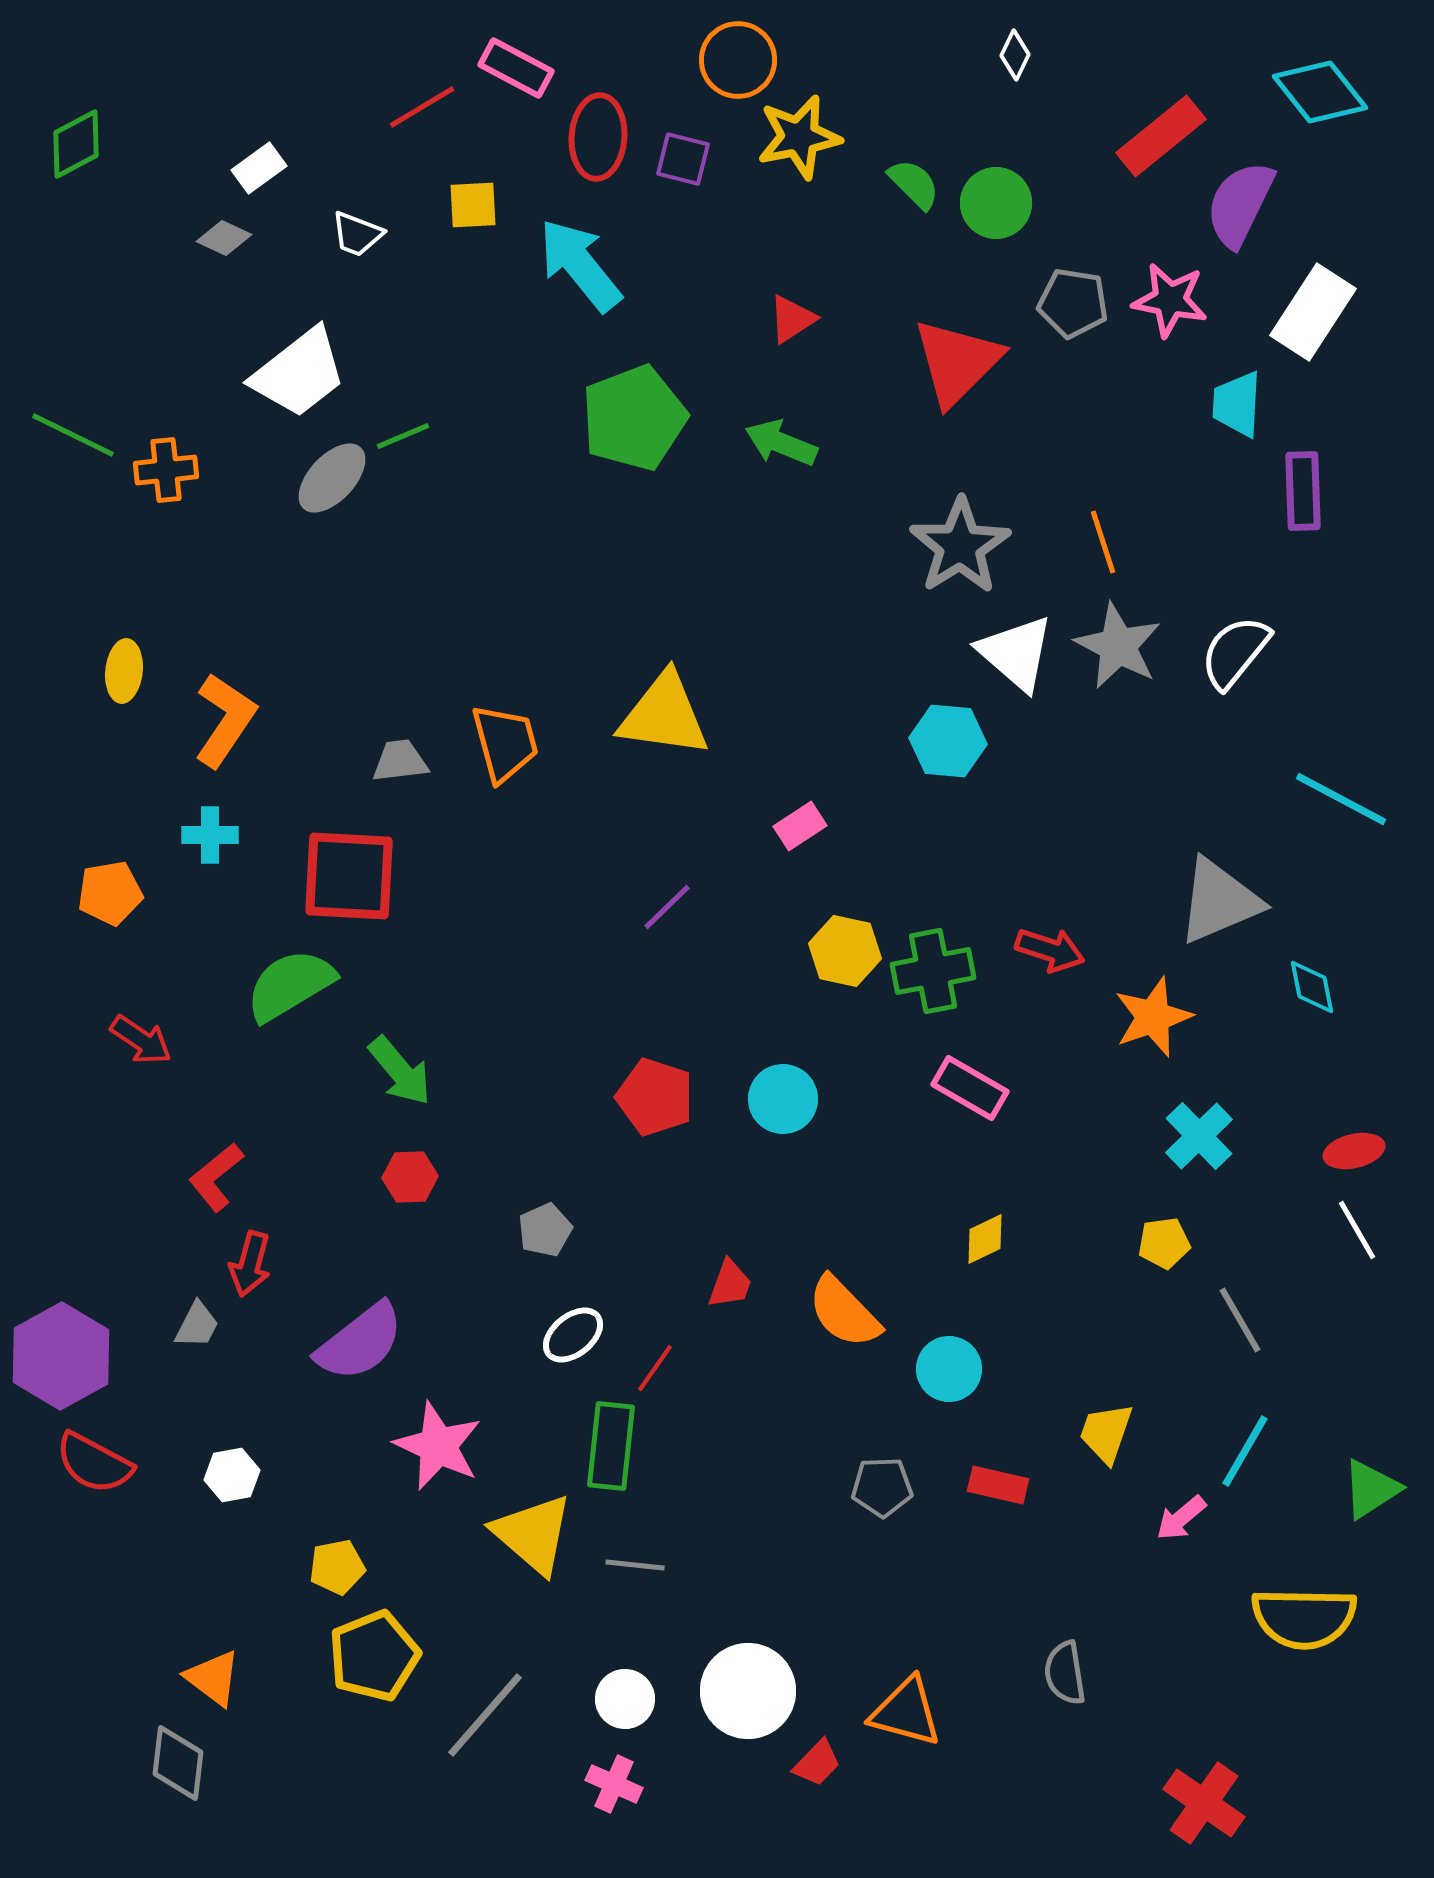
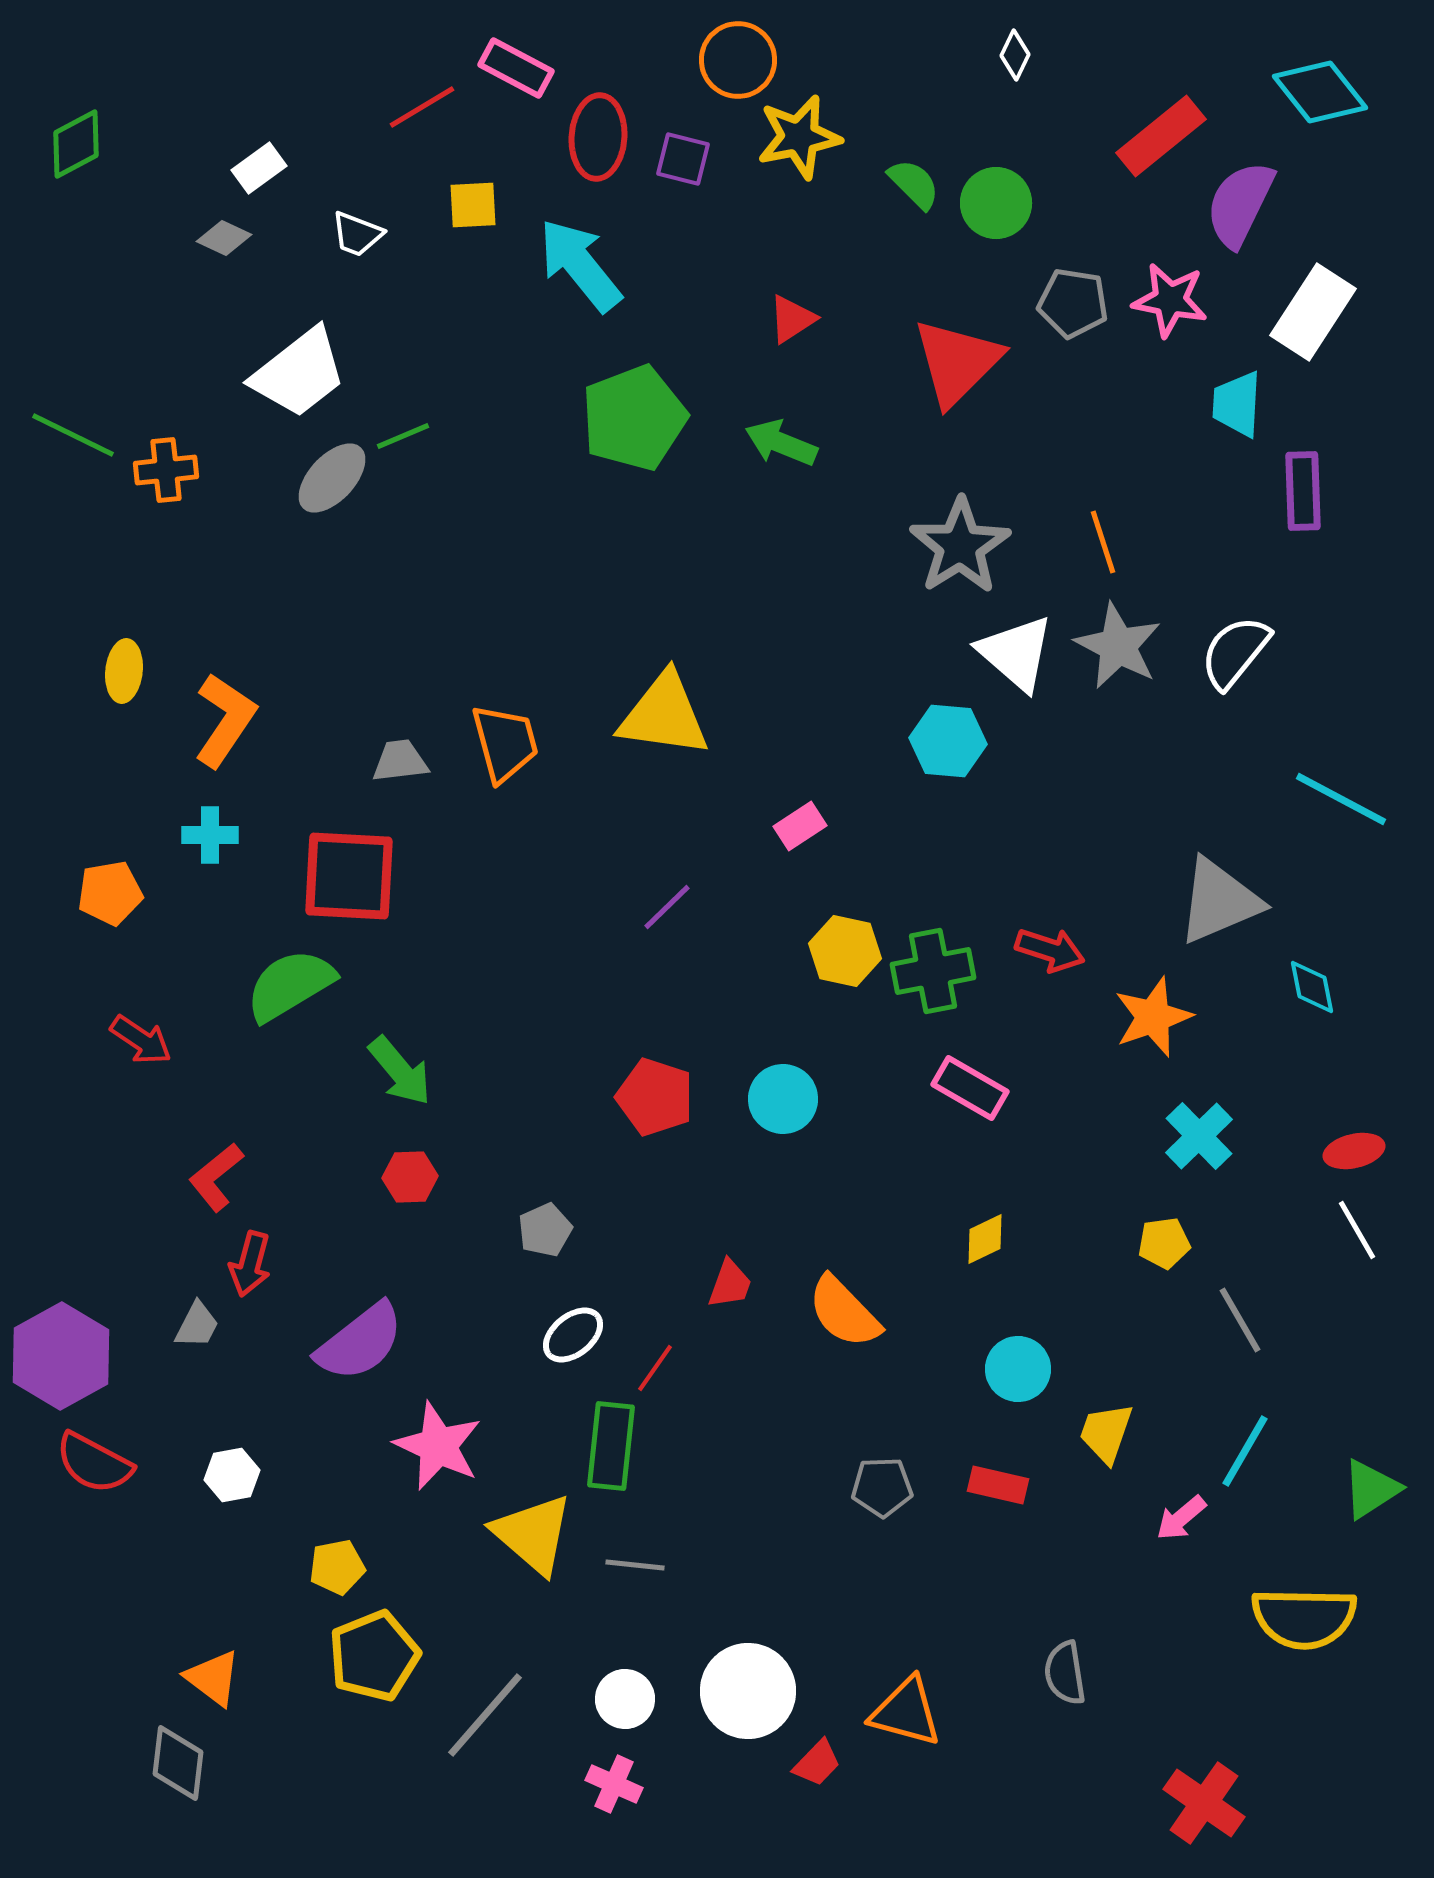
cyan circle at (949, 1369): moved 69 px right
